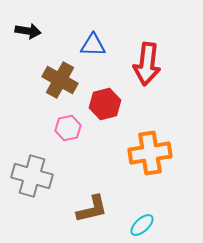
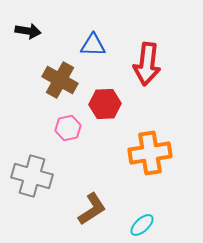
red hexagon: rotated 12 degrees clockwise
brown L-shape: rotated 20 degrees counterclockwise
